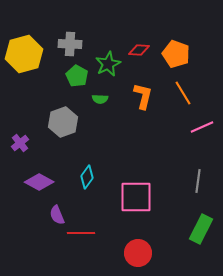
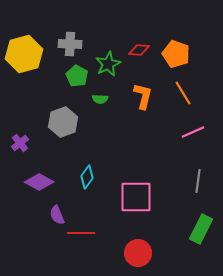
pink line: moved 9 px left, 5 px down
